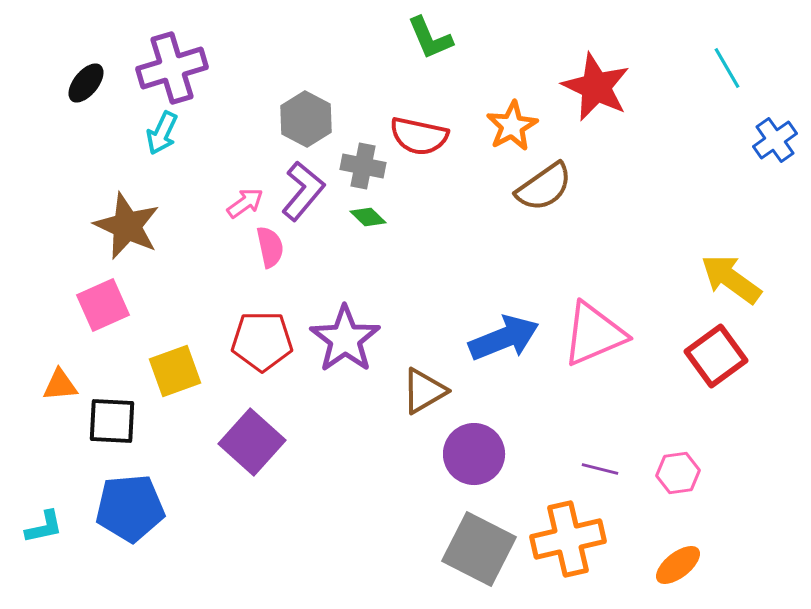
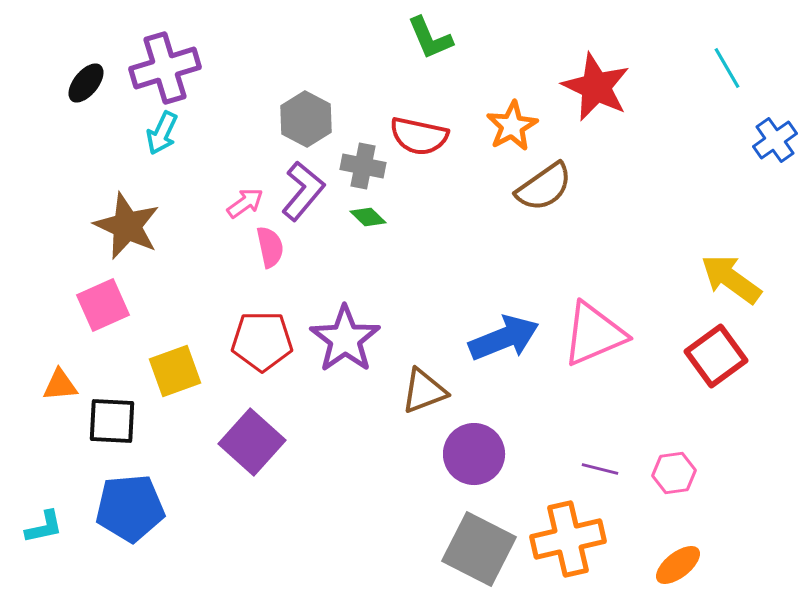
purple cross: moved 7 px left
brown triangle: rotated 9 degrees clockwise
pink hexagon: moved 4 px left
